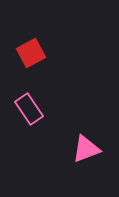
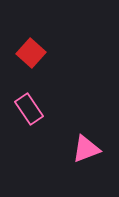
red square: rotated 20 degrees counterclockwise
